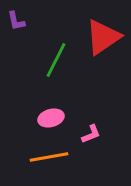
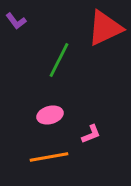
purple L-shape: rotated 25 degrees counterclockwise
red triangle: moved 2 px right, 9 px up; rotated 9 degrees clockwise
green line: moved 3 px right
pink ellipse: moved 1 px left, 3 px up
